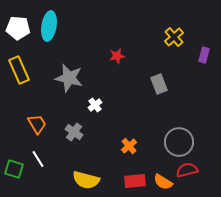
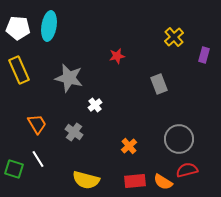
gray circle: moved 3 px up
